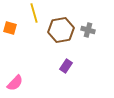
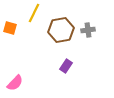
yellow line: rotated 42 degrees clockwise
gray cross: rotated 24 degrees counterclockwise
